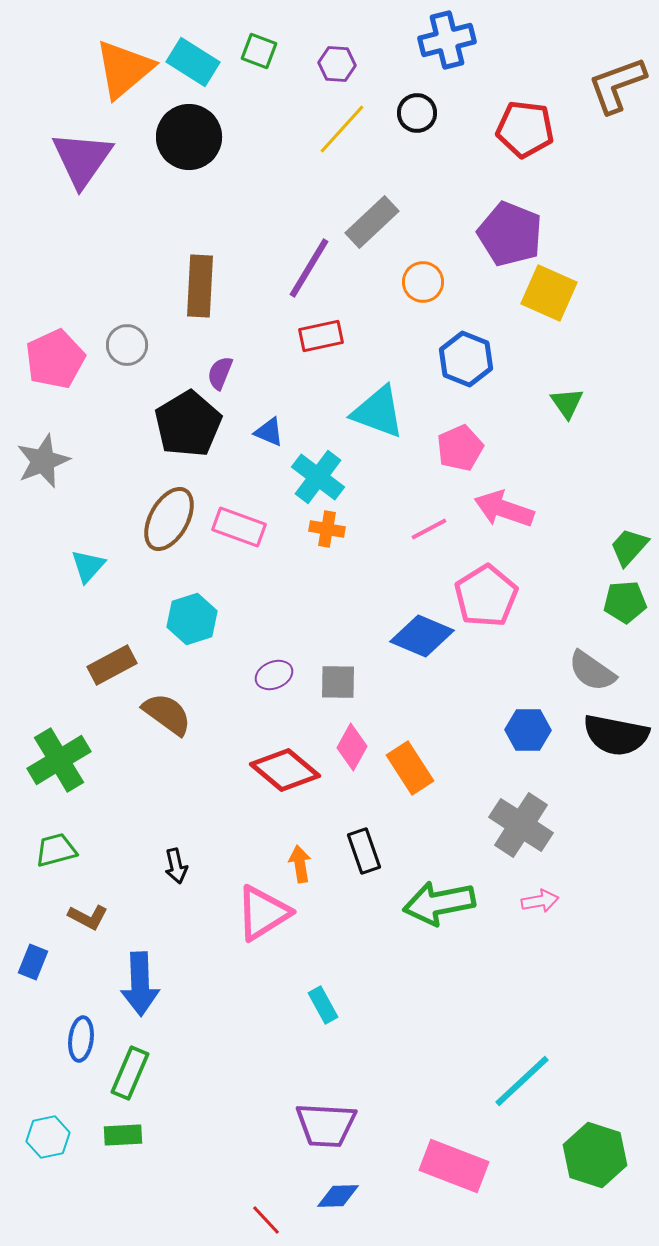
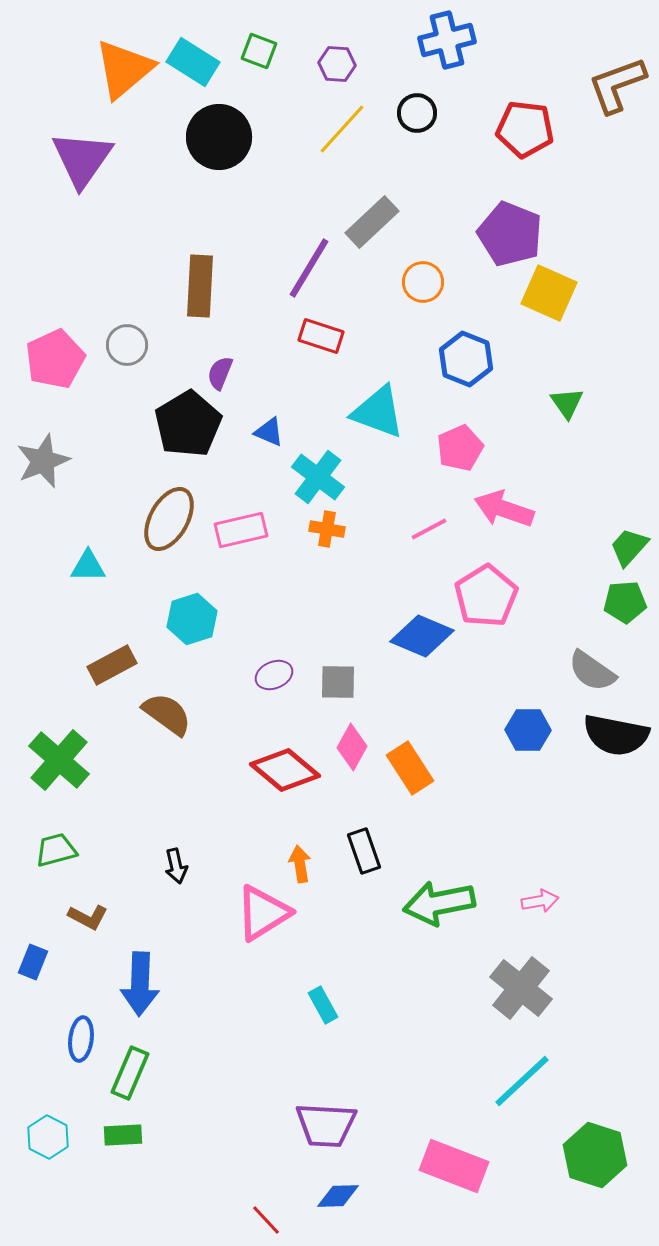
black circle at (189, 137): moved 30 px right
red rectangle at (321, 336): rotated 30 degrees clockwise
pink rectangle at (239, 527): moved 2 px right, 3 px down; rotated 33 degrees counterclockwise
cyan triangle at (88, 566): rotated 48 degrees clockwise
green cross at (59, 760): rotated 18 degrees counterclockwise
gray cross at (521, 825): moved 163 px down; rotated 6 degrees clockwise
blue arrow at (140, 984): rotated 4 degrees clockwise
cyan hexagon at (48, 1137): rotated 21 degrees counterclockwise
